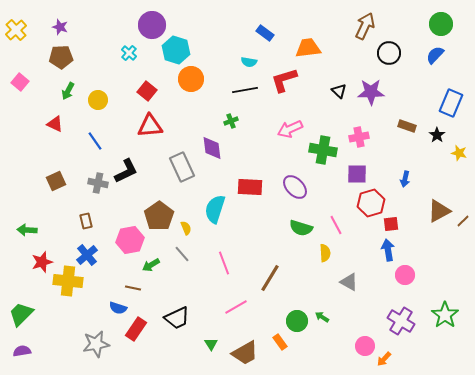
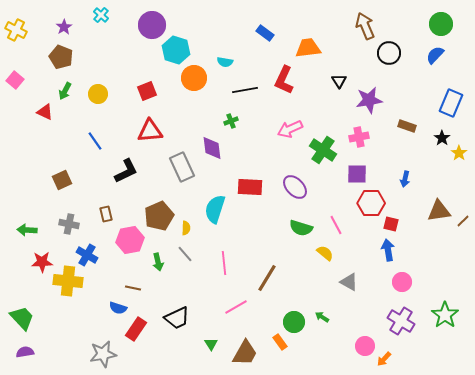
brown arrow at (365, 26): rotated 48 degrees counterclockwise
purple star at (60, 27): moved 4 px right; rotated 21 degrees clockwise
yellow cross at (16, 30): rotated 20 degrees counterclockwise
cyan cross at (129, 53): moved 28 px left, 38 px up
brown pentagon at (61, 57): rotated 25 degrees clockwise
cyan semicircle at (249, 62): moved 24 px left
orange circle at (191, 79): moved 3 px right, 1 px up
red L-shape at (284, 80): rotated 48 degrees counterclockwise
pink square at (20, 82): moved 5 px left, 2 px up
green arrow at (68, 91): moved 3 px left
red square at (147, 91): rotated 30 degrees clockwise
black triangle at (339, 91): moved 10 px up; rotated 14 degrees clockwise
purple star at (371, 92): moved 2 px left, 8 px down; rotated 8 degrees counterclockwise
yellow circle at (98, 100): moved 6 px up
red triangle at (55, 124): moved 10 px left, 12 px up
red triangle at (150, 126): moved 5 px down
black star at (437, 135): moved 5 px right, 3 px down
green cross at (323, 150): rotated 24 degrees clockwise
yellow star at (459, 153): rotated 21 degrees clockwise
brown square at (56, 181): moved 6 px right, 1 px up
gray cross at (98, 183): moved 29 px left, 41 px down
red hexagon at (371, 203): rotated 16 degrees clockwise
brown triangle at (439, 211): rotated 20 degrees clockwise
brown pentagon at (159, 216): rotated 12 degrees clockwise
brown rectangle at (86, 221): moved 20 px right, 7 px up
red square at (391, 224): rotated 21 degrees clockwise
yellow semicircle at (186, 228): rotated 24 degrees clockwise
yellow semicircle at (325, 253): rotated 48 degrees counterclockwise
gray line at (182, 254): moved 3 px right
blue cross at (87, 255): rotated 20 degrees counterclockwise
red star at (42, 262): rotated 15 degrees clockwise
pink line at (224, 263): rotated 15 degrees clockwise
green arrow at (151, 265): moved 7 px right, 3 px up; rotated 72 degrees counterclockwise
pink circle at (405, 275): moved 3 px left, 7 px down
brown line at (270, 278): moved 3 px left
green trapezoid at (21, 314): moved 1 px right, 4 px down; rotated 92 degrees clockwise
green circle at (297, 321): moved 3 px left, 1 px down
gray star at (96, 344): moved 7 px right, 10 px down
purple semicircle at (22, 351): moved 3 px right, 1 px down
brown trapezoid at (245, 353): rotated 32 degrees counterclockwise
